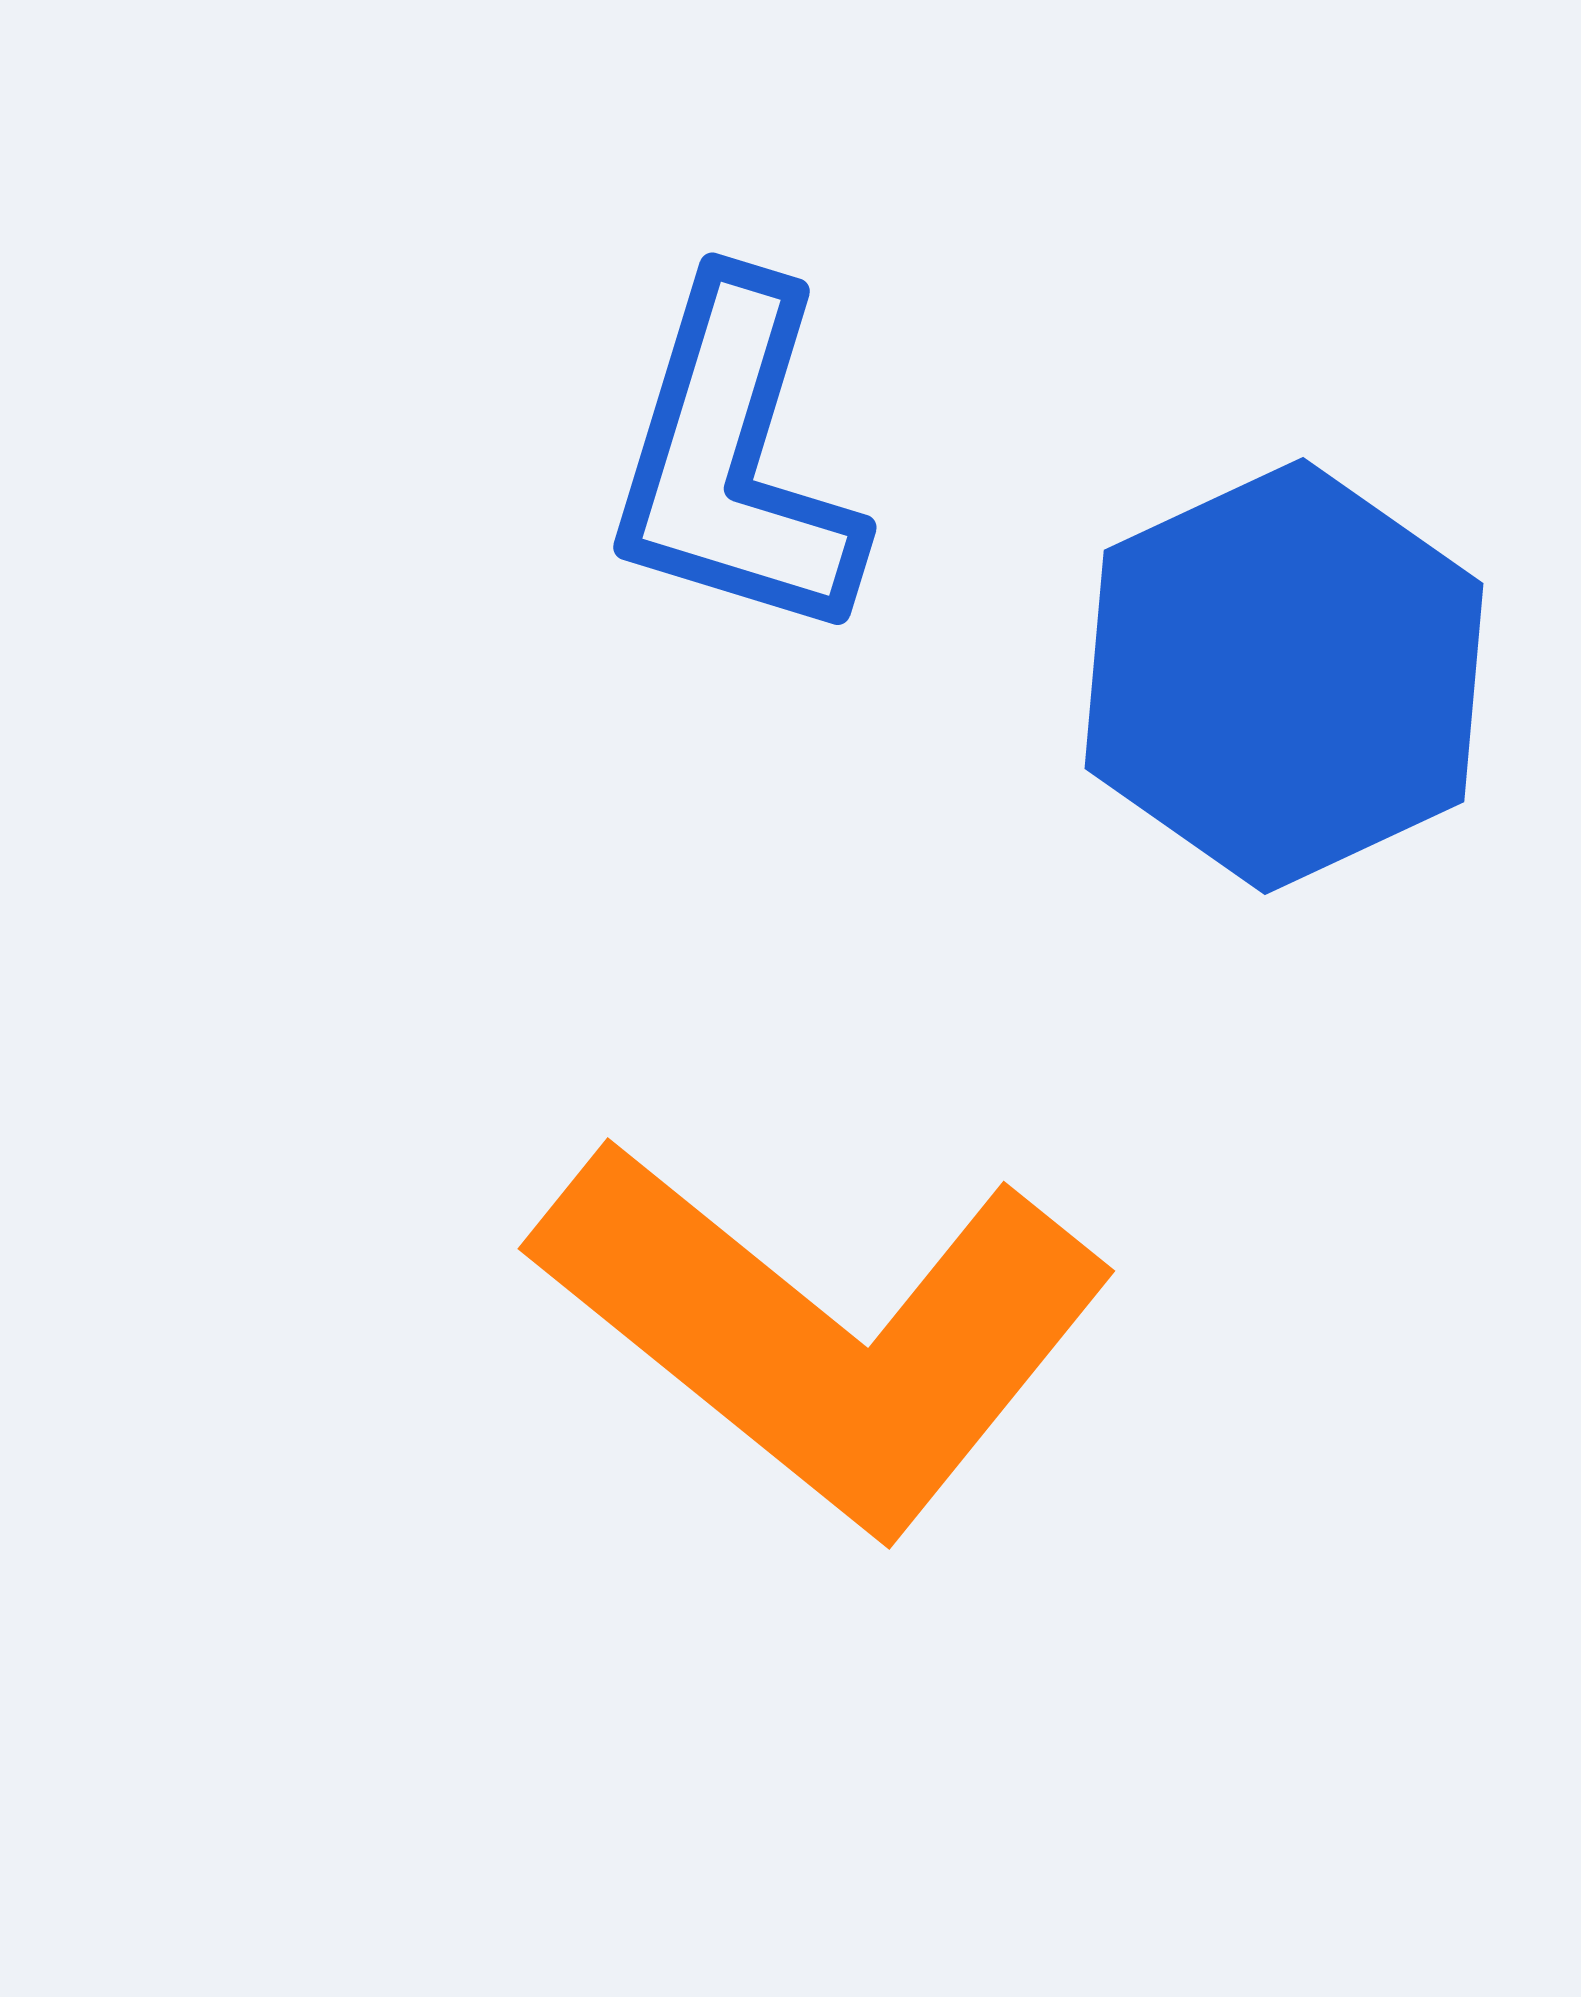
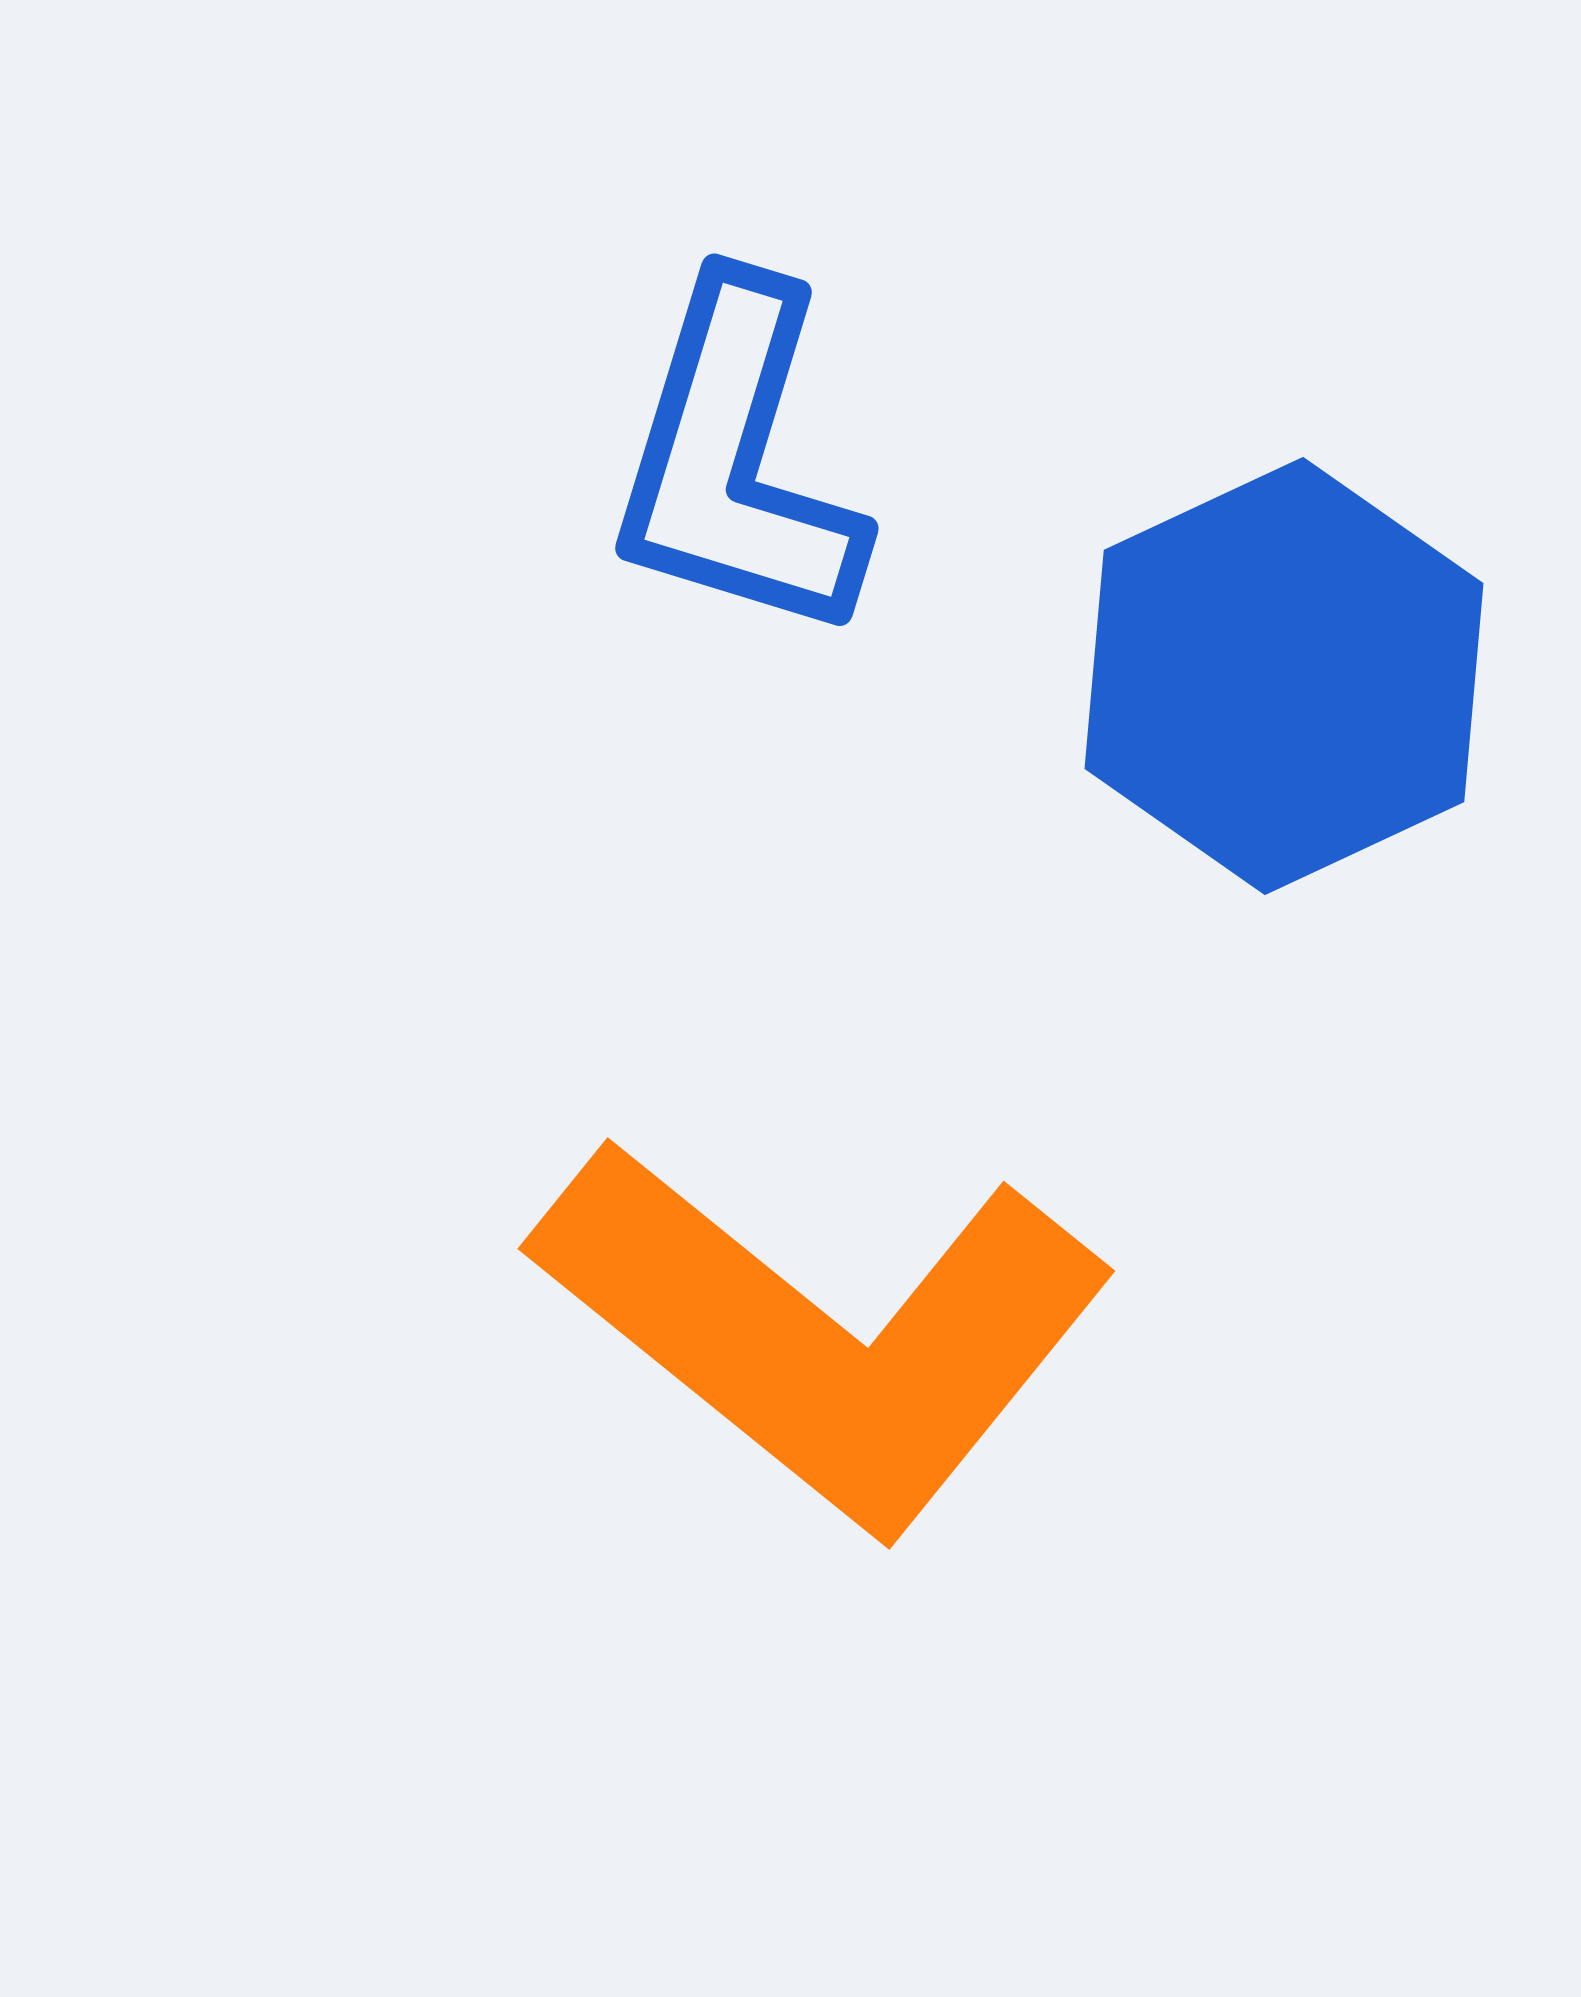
blue L-shape: moved 2 px right, 1 px down
